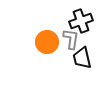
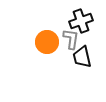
black trapezoid: moved 1 px up
